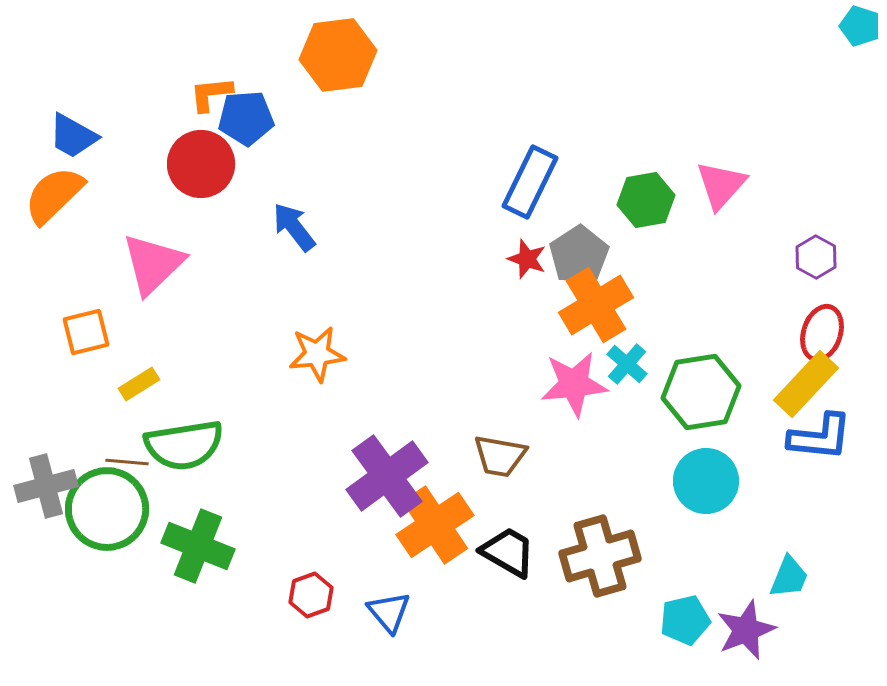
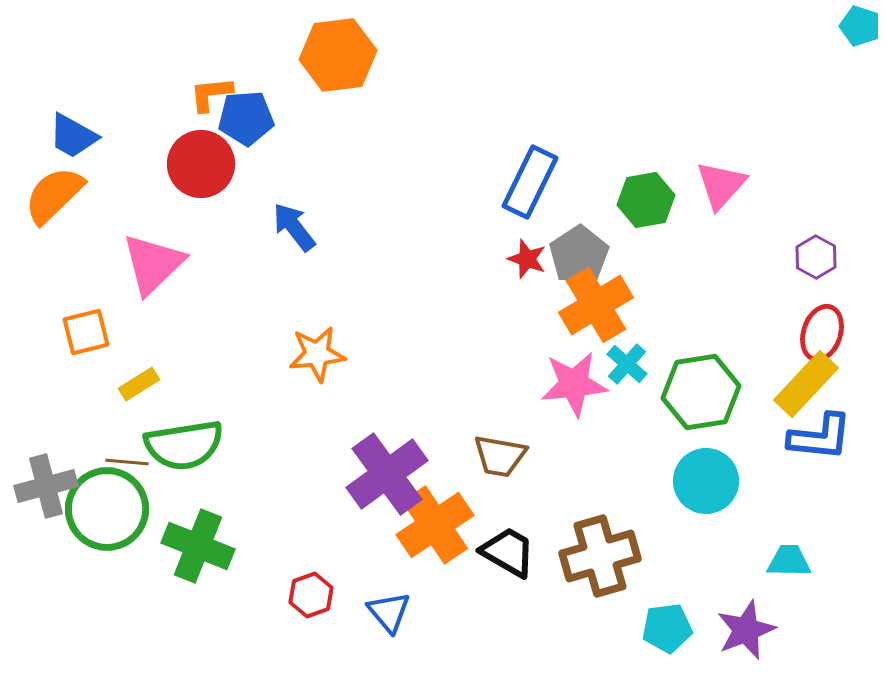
purple cross at (387, 476): moved 2 px up
cyan trapezoid at (789, 577): moved 16 px up; rotated 111 degrees counterclockwise
cyan pentagon at (685, 620): moved 18 px left, 8 px down; rotated 6 degrees clockwise
